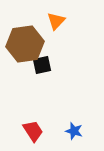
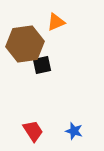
orange triangle: moved 1 px down; rotated 24 degrees clockwise
